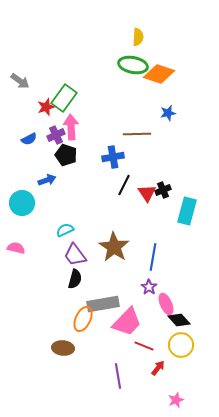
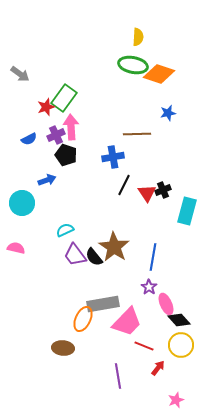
gray arrow: moved 7 px up
black semicircle: moved 19 px right, 22 px up; rotated 126 degrees clockwise
